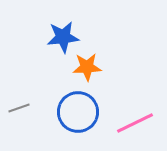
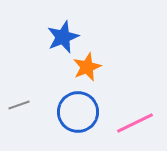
blue star: rotated 16 degrees counterclockwise
orange star: rotated 20 degrees counterclockwise
gray line: moved 3 px up
